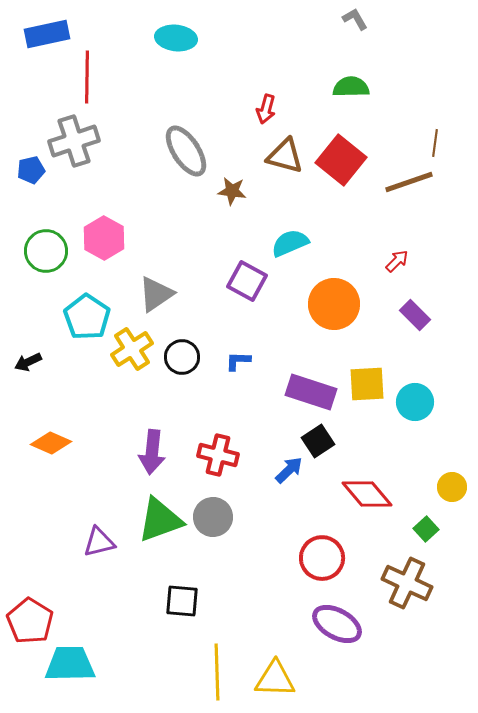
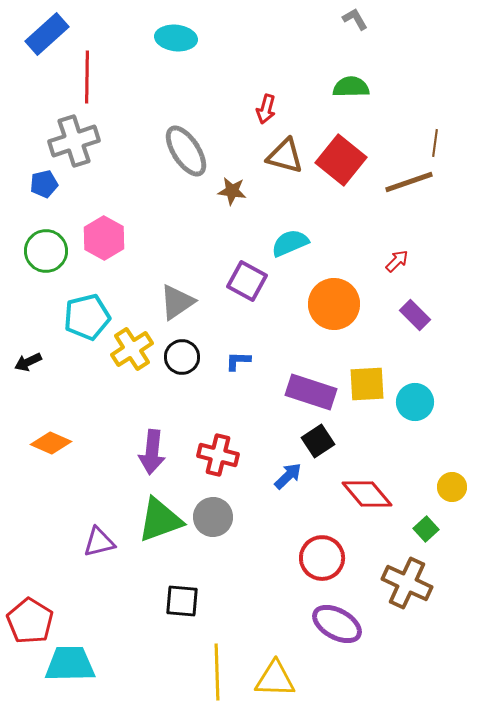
blue rectangle at (47, 34): rotated 30 degrees counterclockwise
blue pentagon at (31, 170): moved 13 px right, 14 px down
gray triangle at (156, 294): moved 21 px right, 8 px down
cyan pentagon at (87, 317): rotated 24 degrees clockwise
blue arrow at (289, 470): moved 1 px left, 6 px down
